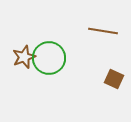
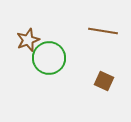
brown star: moved 4 px right, 17 px up
brown square: moved 10 px left, 2 px down
